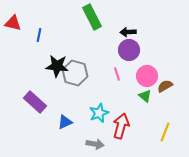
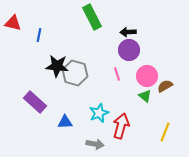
blue triangle: rotated 21 degrees clockwise
